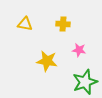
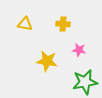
green star: rotated 10 degrees clockwise
